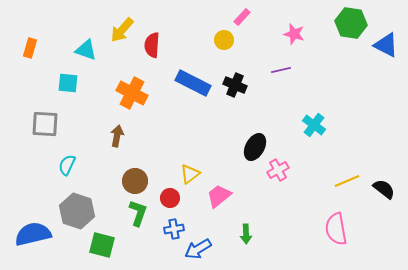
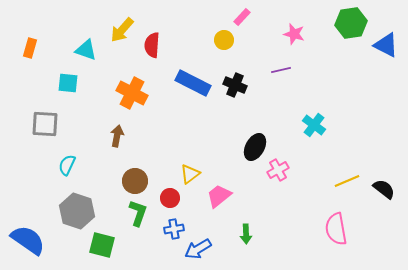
green hexagon: rotated 16 degrees counterclockwise
blue semicircle: moved 5 px left, 6 px down; rotated 48 degrees clockwise
